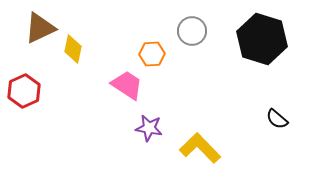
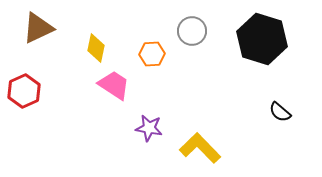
brown triangle: moved 2 px left
yellow diamond: moved 23 px right, 1 px up
pink trapezoid: moved 13 px left
black semicircle: moved 3 px right, 7 px up
